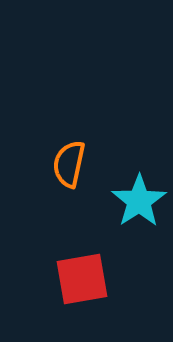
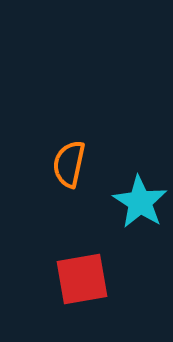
cyan star: moved 1 px right, 1 px down; rotated 6 degrees counterclockwise
